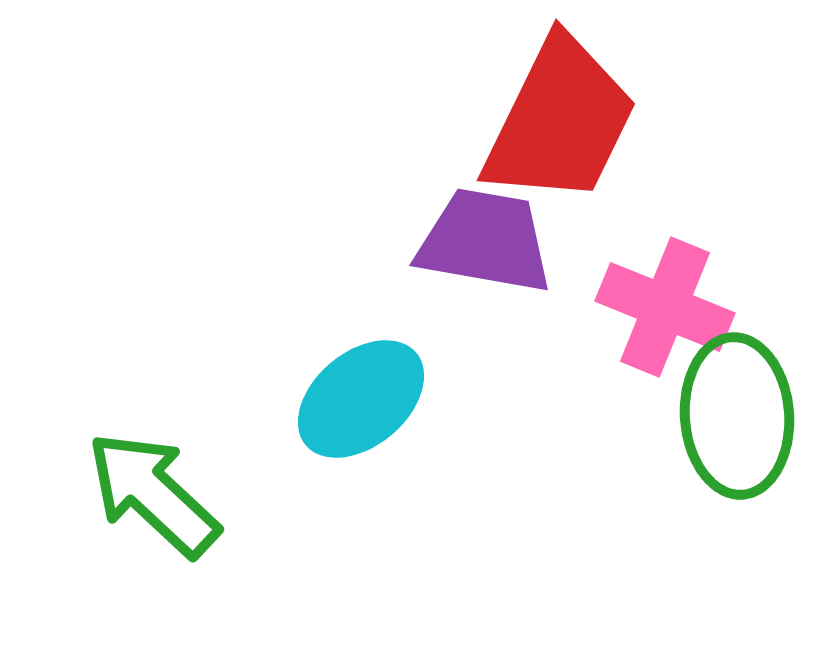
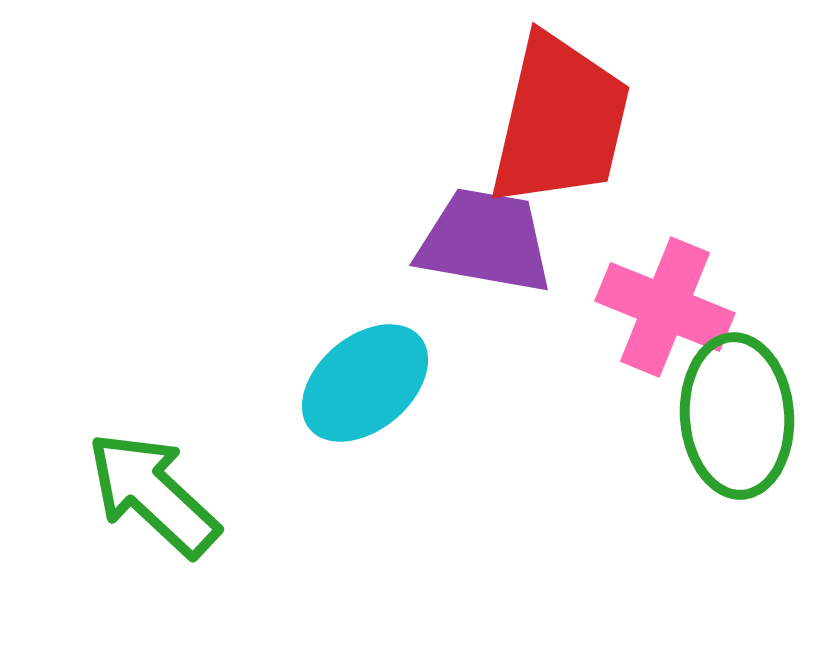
red trapezoid: rotated 13 degrees counterclockwise
cyan ellipse: moved 4 px right, 16 px up
